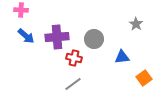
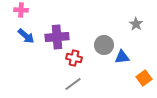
gray circle: moved 10 px right, 6 px down
